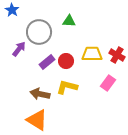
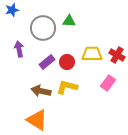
blue star: rotated 24 degrees clockwise
gray circle: moved 4 px right, 4 px up
purple arrow: rotated 49 degrees counterclockwise
red circle: moved 1 px right, 1 px down
brown arrow: moved 1 px right, 3 px up
